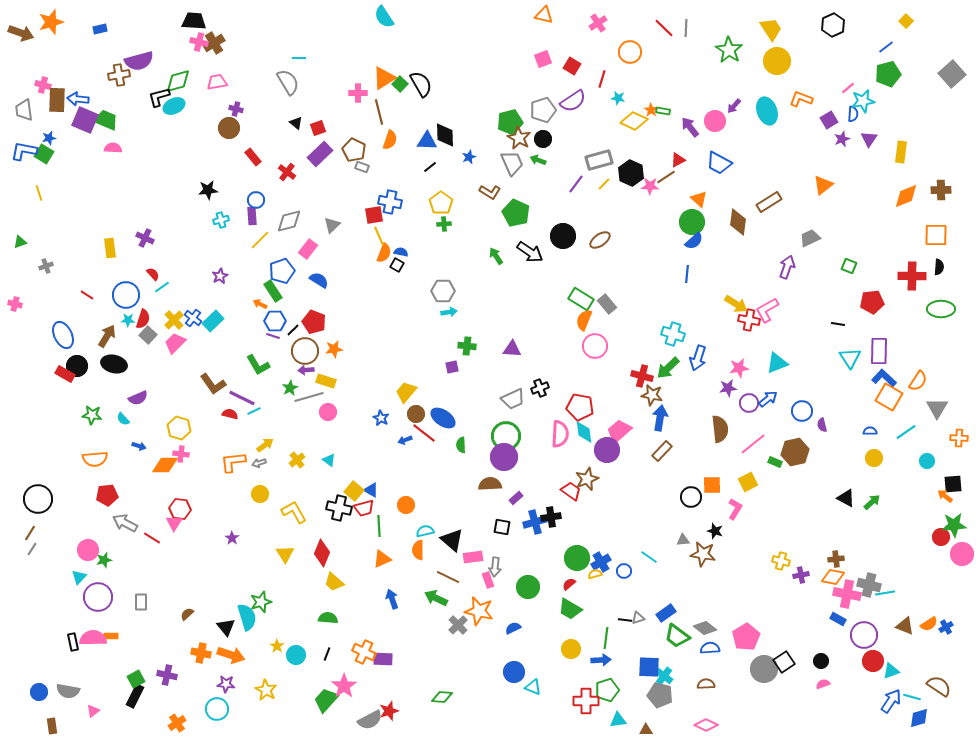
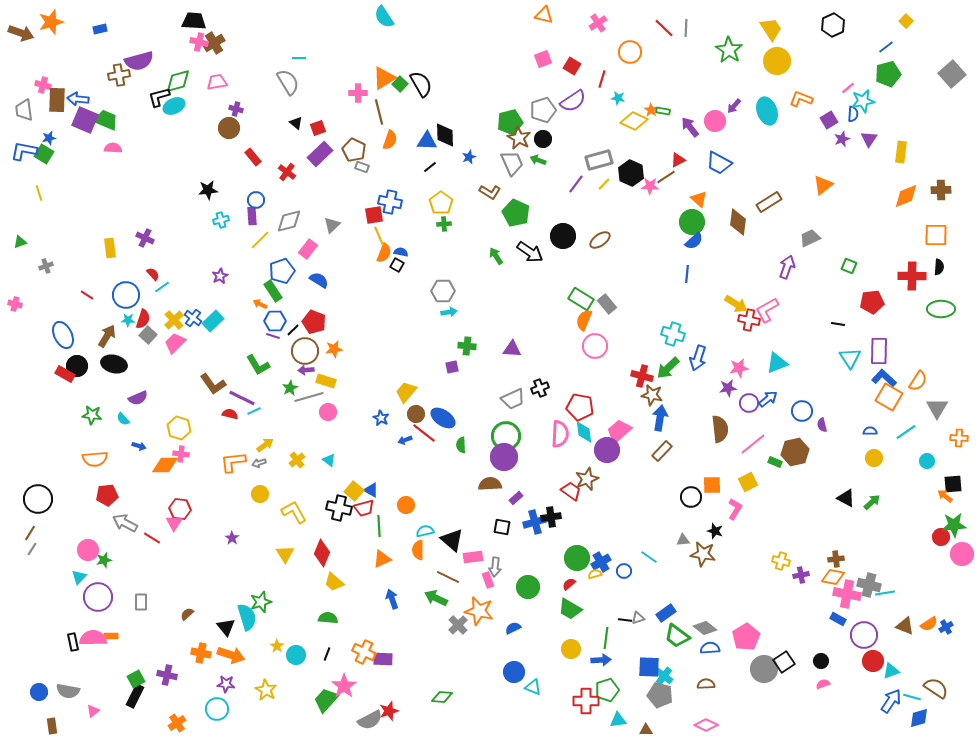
brown semicircle at (939, 686): moved 3 px left, 2 px down
